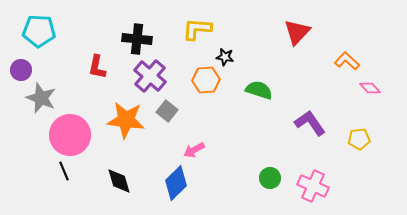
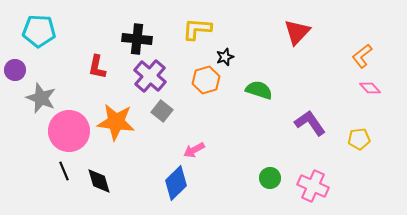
black star: rotated 30 degrees counterclockwise
orange L-shape: moved 15 px right, 5 px up; rotated 80 degrees counterclockwise
purple circle: moved 6 px left
orange hexagon: rotated 12 degrees counterclockwise
gray square: moved 5 px left
orange star: moved 10 px left, 2 px down
pink circle: moved 1 px left, 4 px up
black diamond: moved 20 px left
